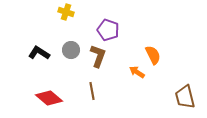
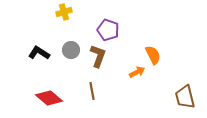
yellow cross: moved 2 px left; rotated 35 degrees counterclockwise
orange arrow: rotated 119 degrees clockwise
